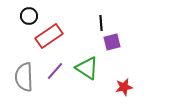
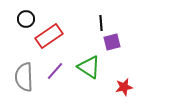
black circle: moved 3 px left, 3 px down
green triangle: moved 2 px right, 1 px up
